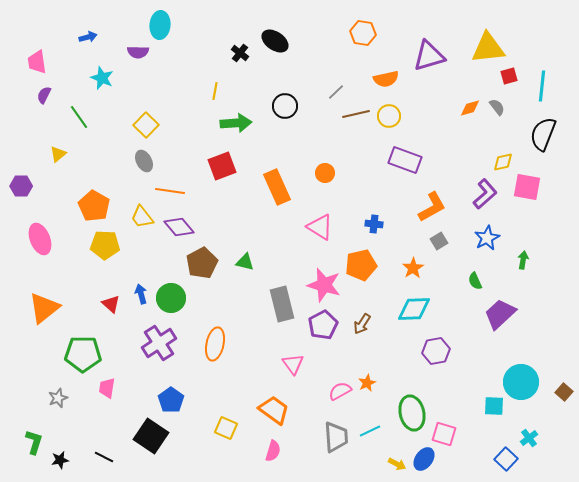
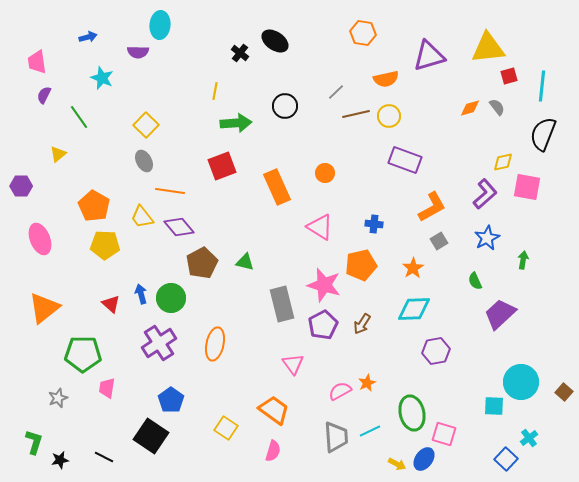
yellow square at (226, 428): rotated 10 degrees clockwise
